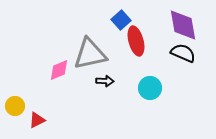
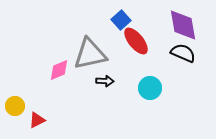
red ellipse: rotated 24 degrees counterclockwise
